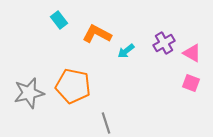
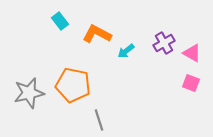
cyan rectangle: moved 1 px right, 1 px down
orange pentagon: moved 1 px up
gray line: moved 7 px left, 3 px up
